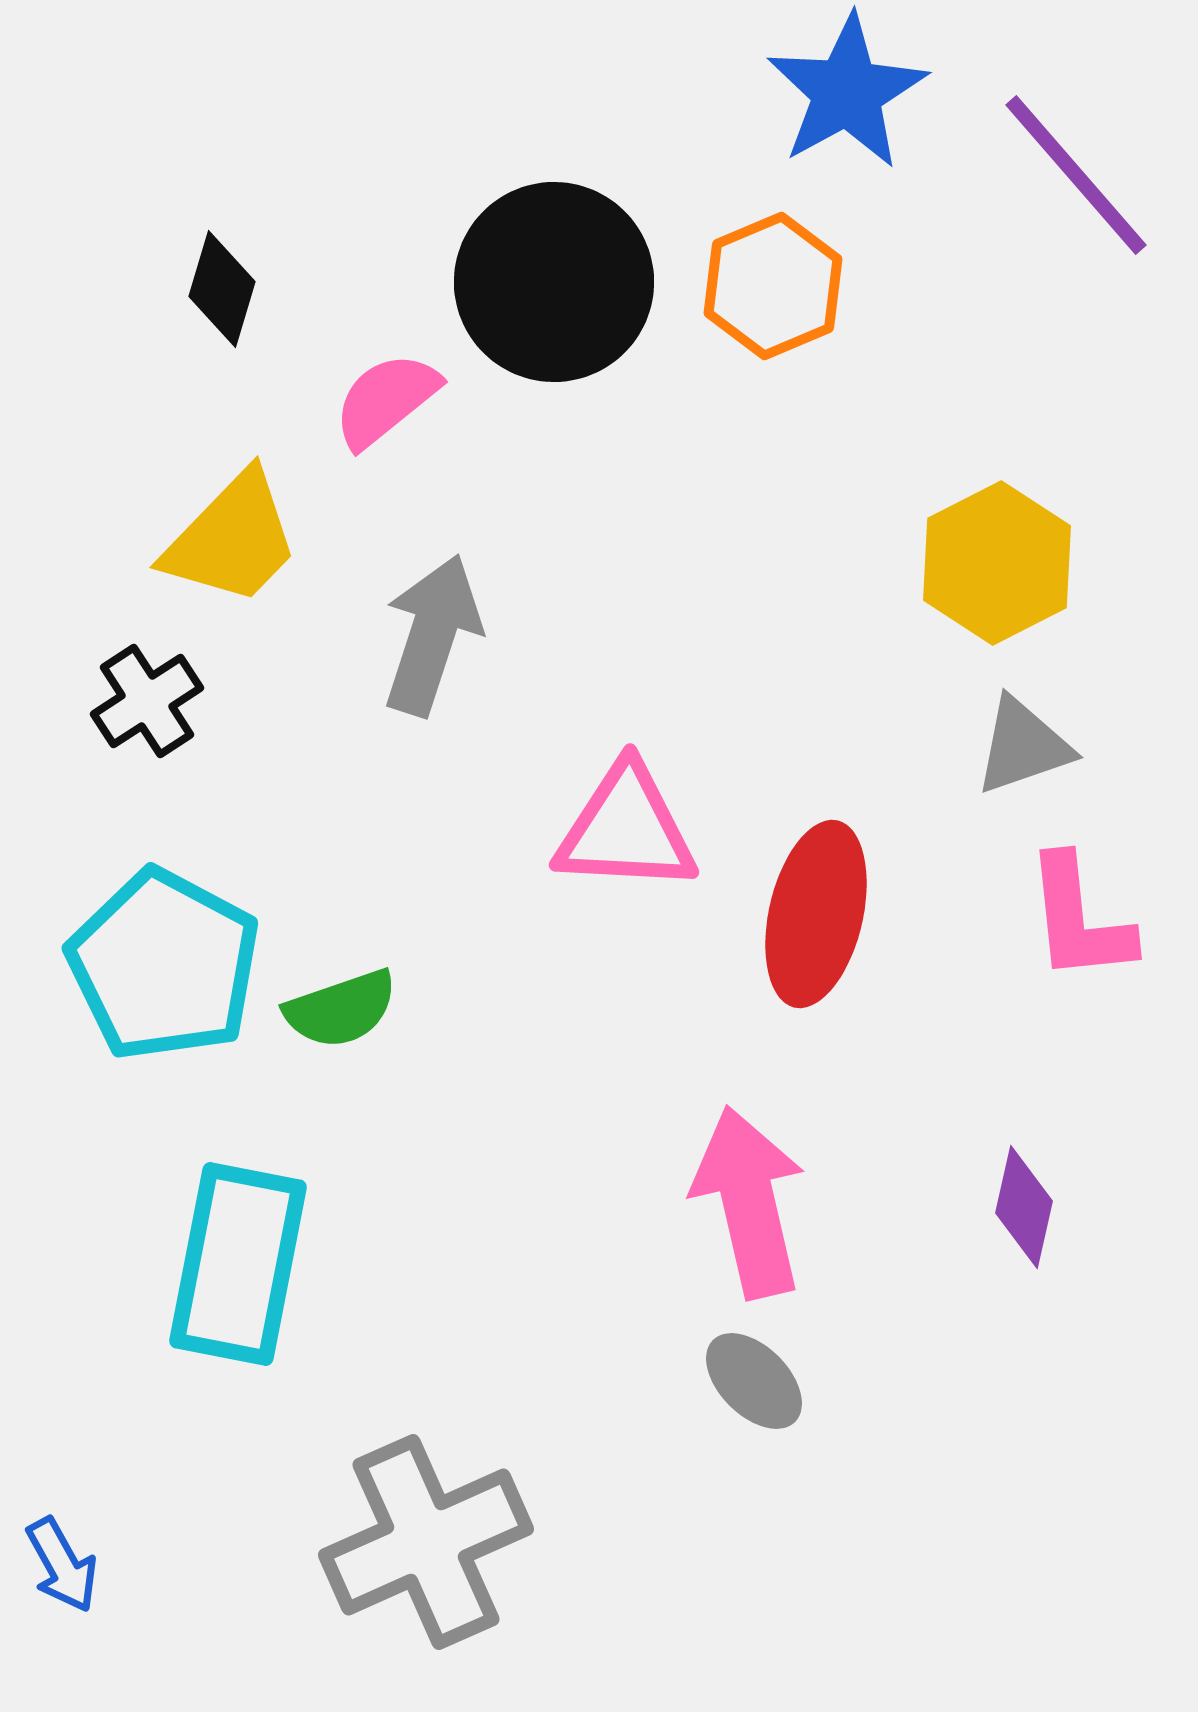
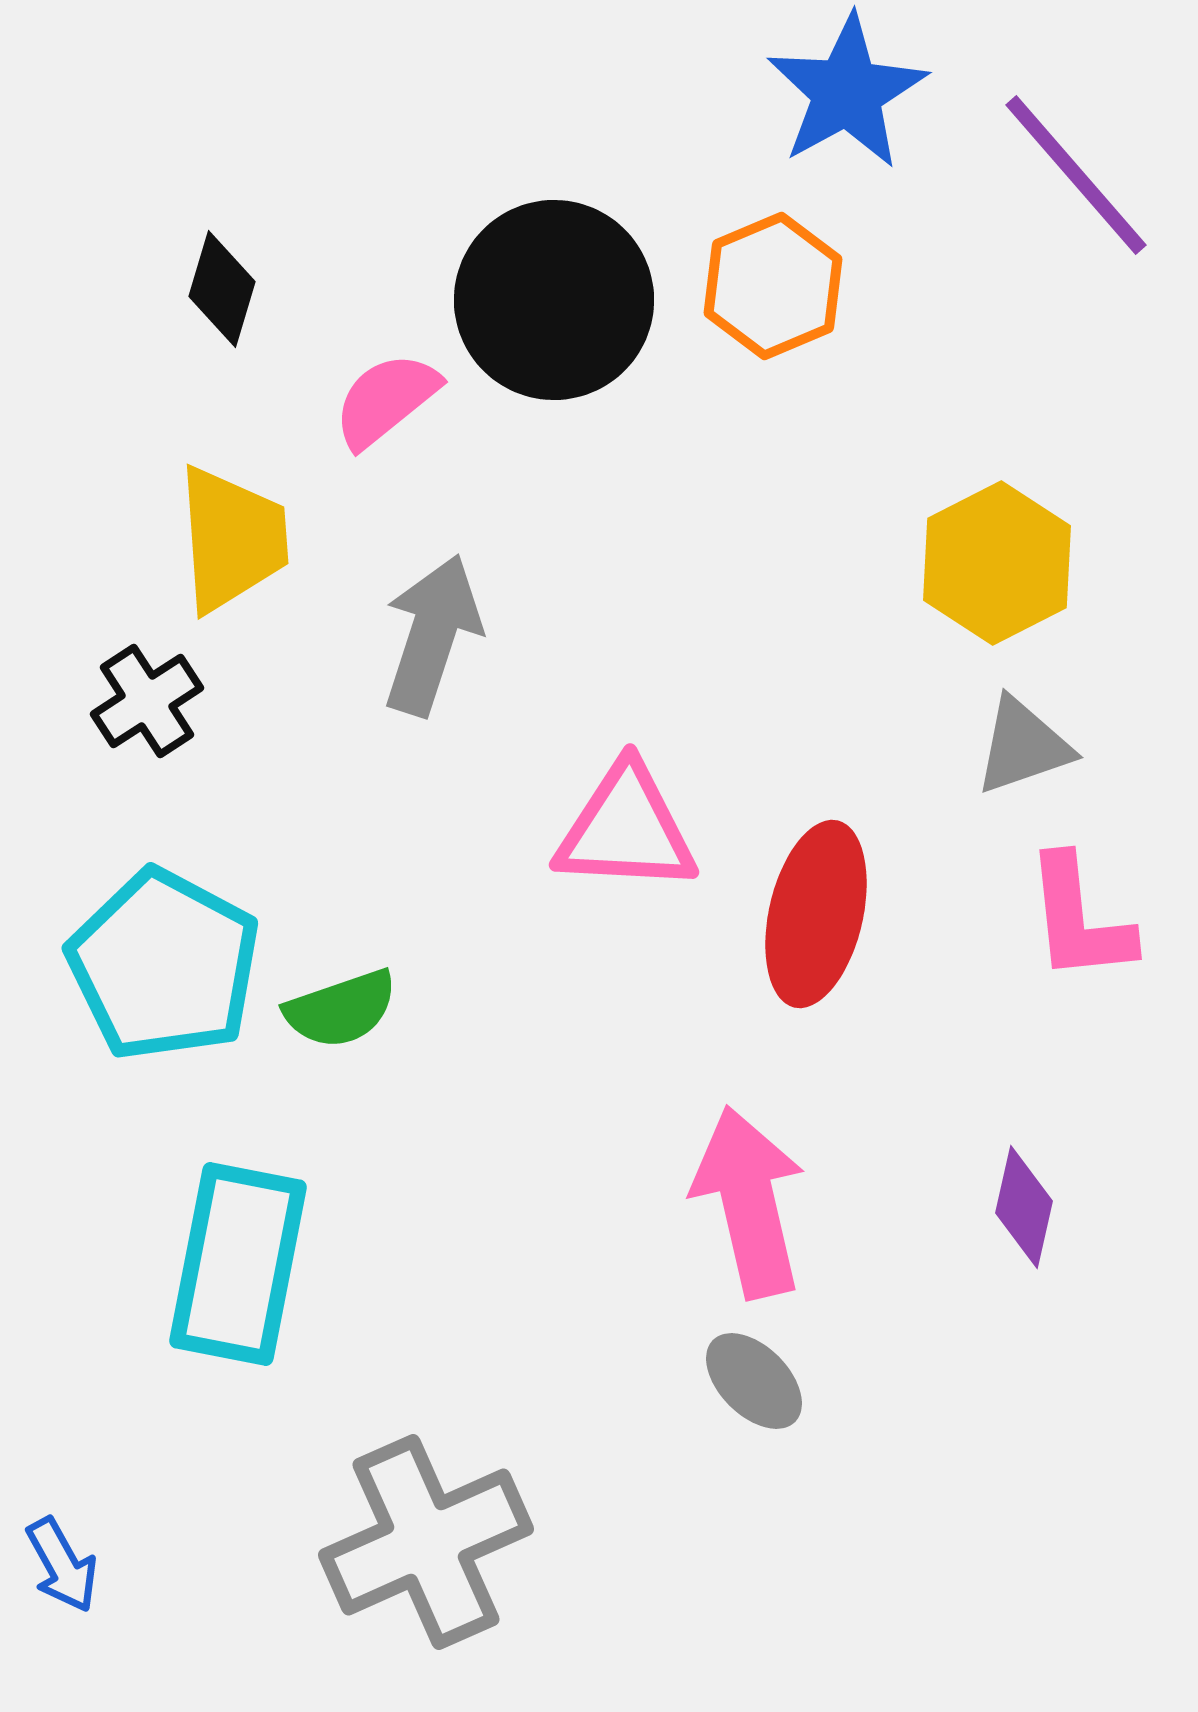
black circle: moved 18 px down
yellow trapezoid: rotated 48 degrees counterclockwise
